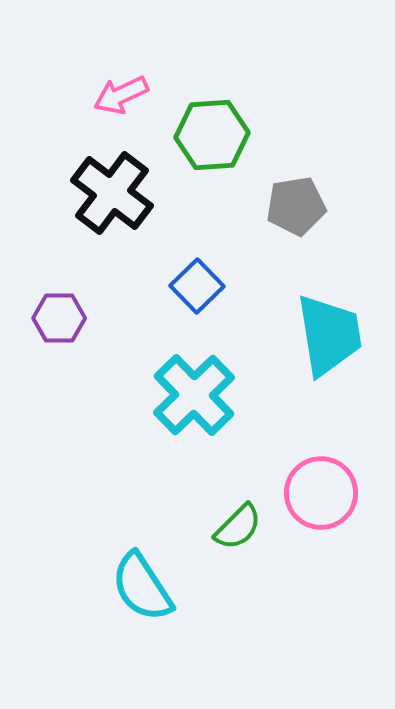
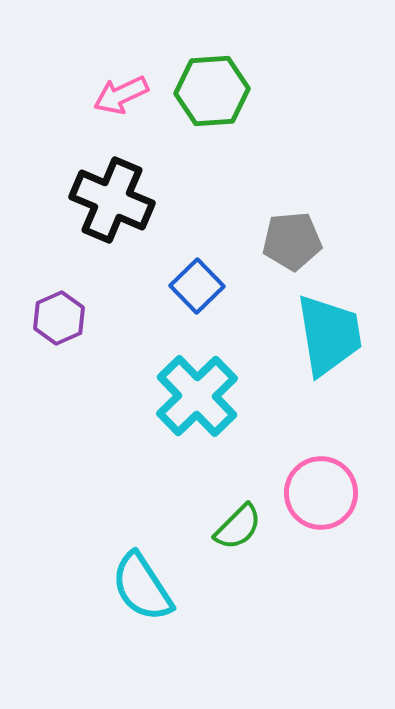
green hexagon: moved 44 px up
black cross: moved 7 px down; rotated 14 degrees counterclockwise
gray pentagon: moved 4 px left, 35 px down; rotated 4 degrees clockwise
purple hexagon: rotated 24 degrees counterclockwise
cyan cross: moved 3 px right, 1 px down
